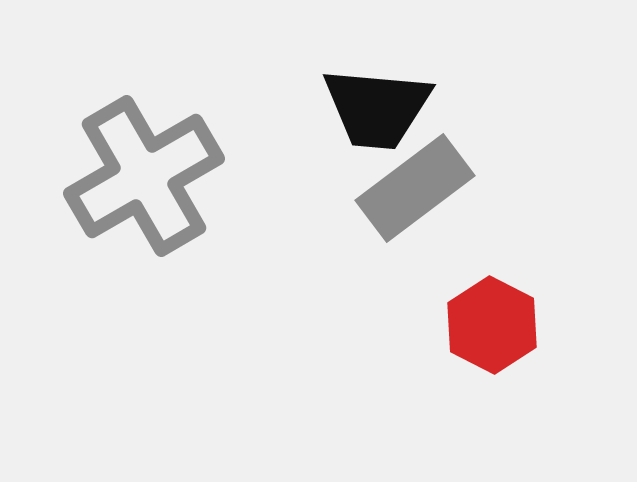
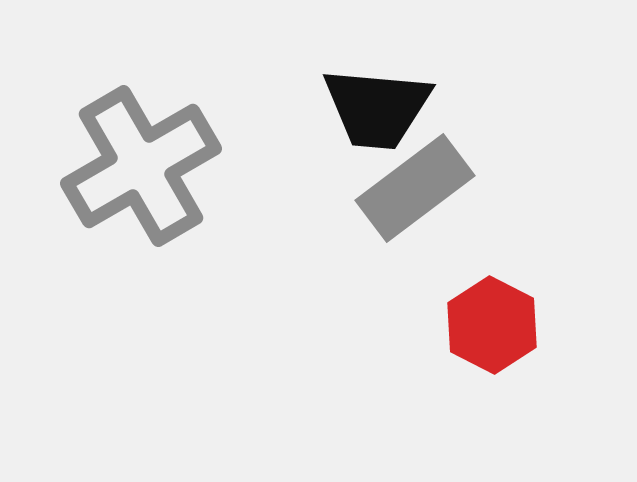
gray cross: moved 3 px left, 10 px up
